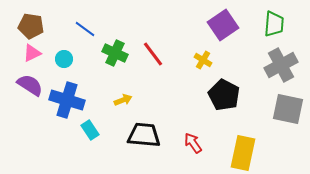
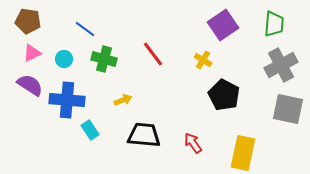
brown pentagon: moved 3 px left, 5 px up
green cross: moved 11 px left, 6 px down; rotated 10 degrees counterclockwise
blue cross: rotated 12 degrees counterclockwise
